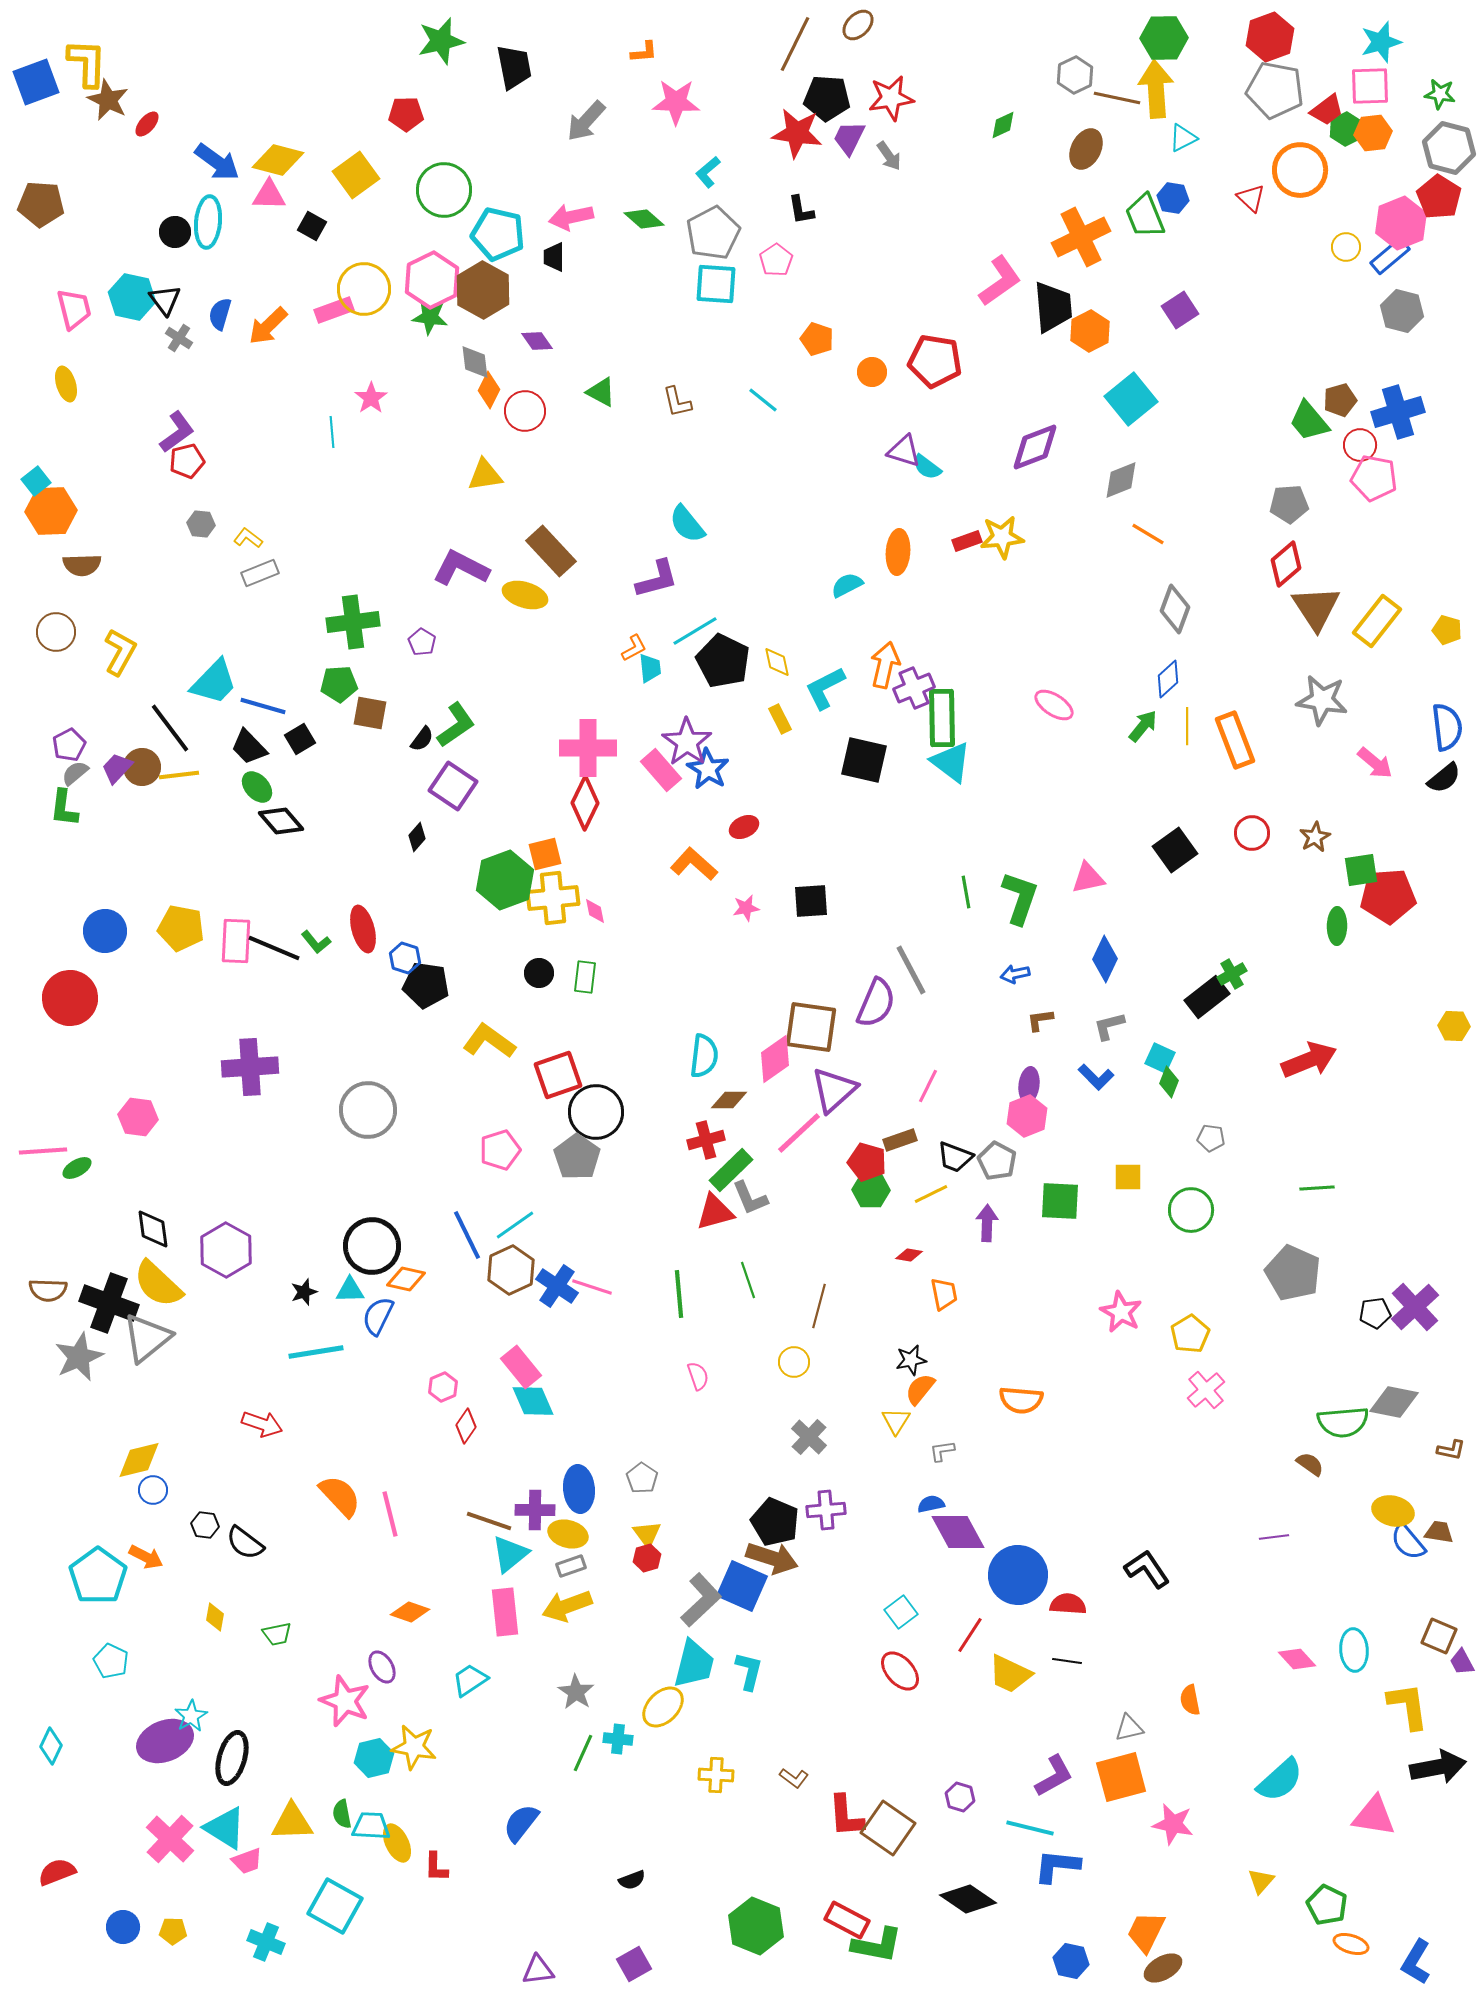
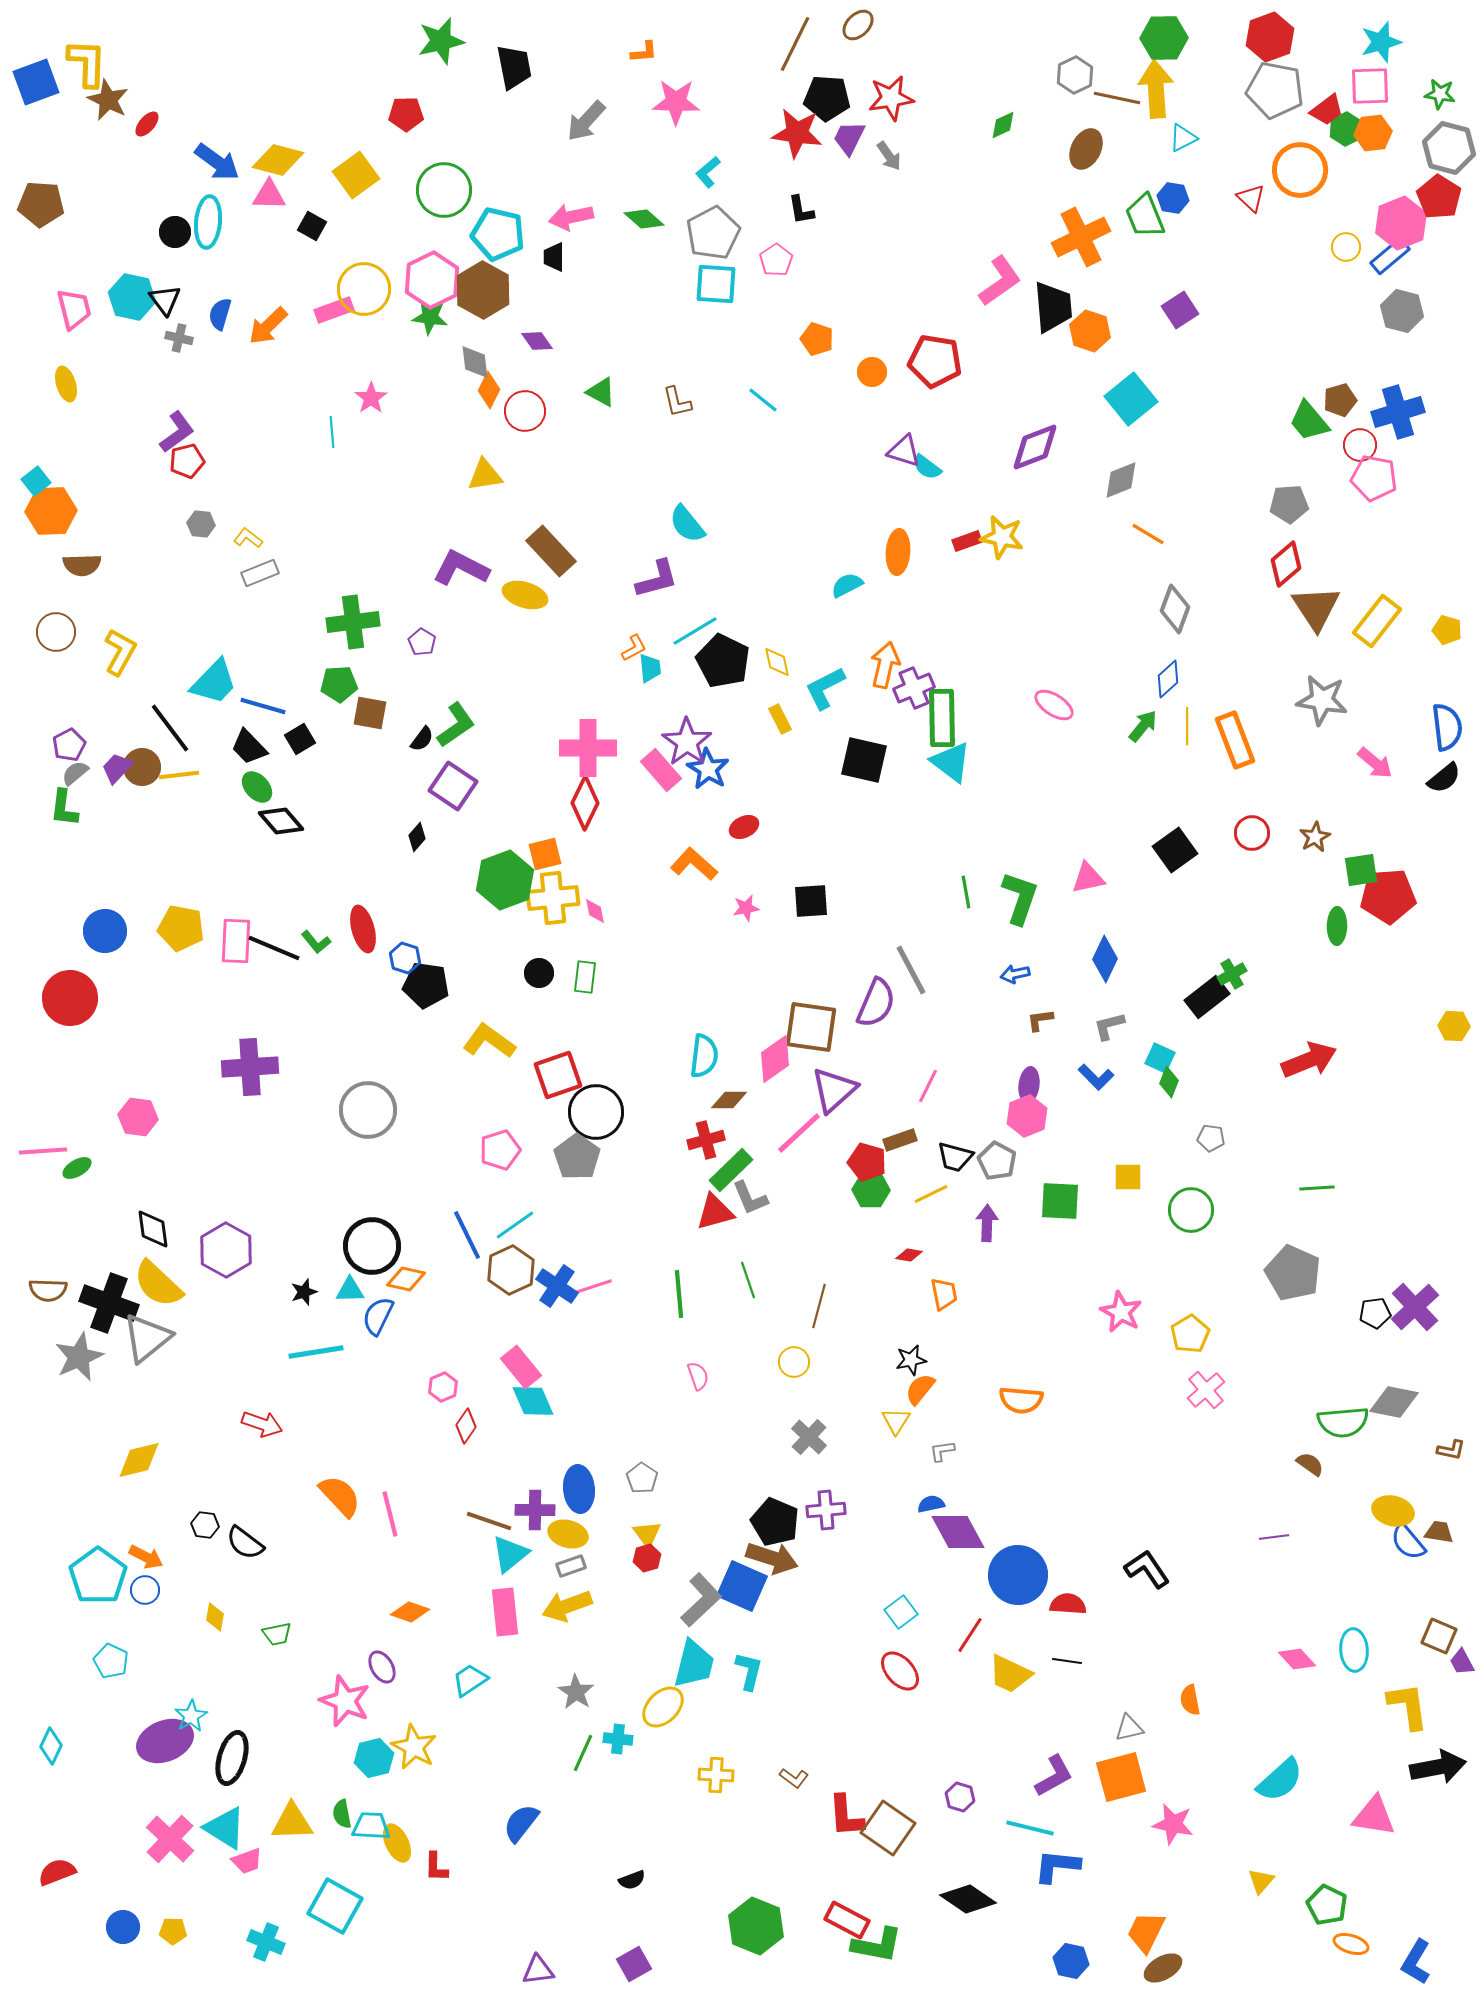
orange hexagon at (1090, 331): rotated 15 degrees counterclockwise
gray cross at (179, 338): rotated 20 degrees counterclockwise
yellow star at (1002, 537): rotated 18 degrees clockwise
black trapezoid at (955, 1157): rotated 6 degrees counterclockwise
pink line at (592, 1287): rotated 36 degrees counterclockwise
blue circle at (153, 1490): moved 8 px left, 100 px down
yellow star at (414, 1747): rotated 18 degrees clockwise
